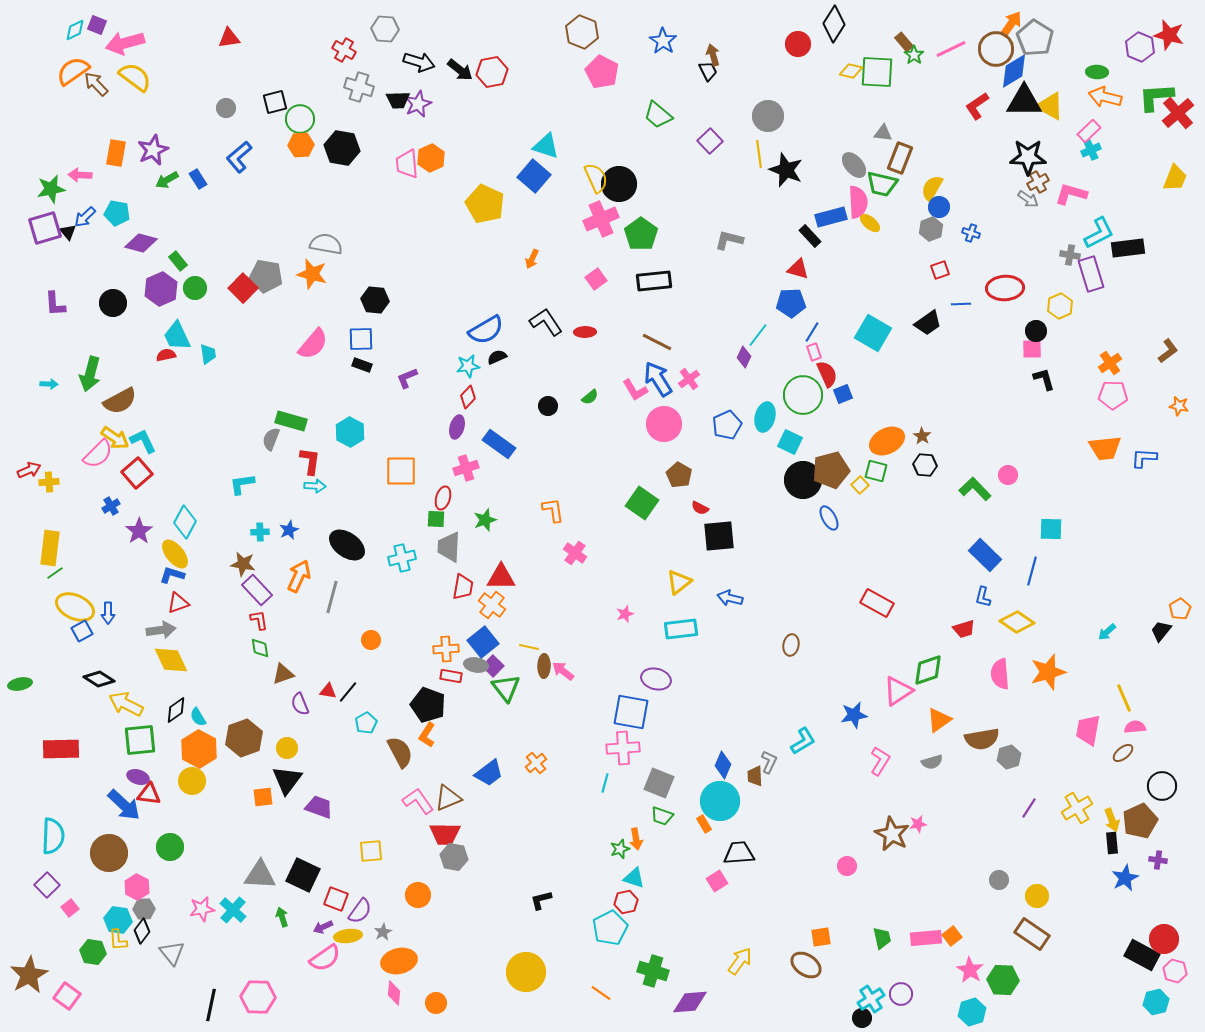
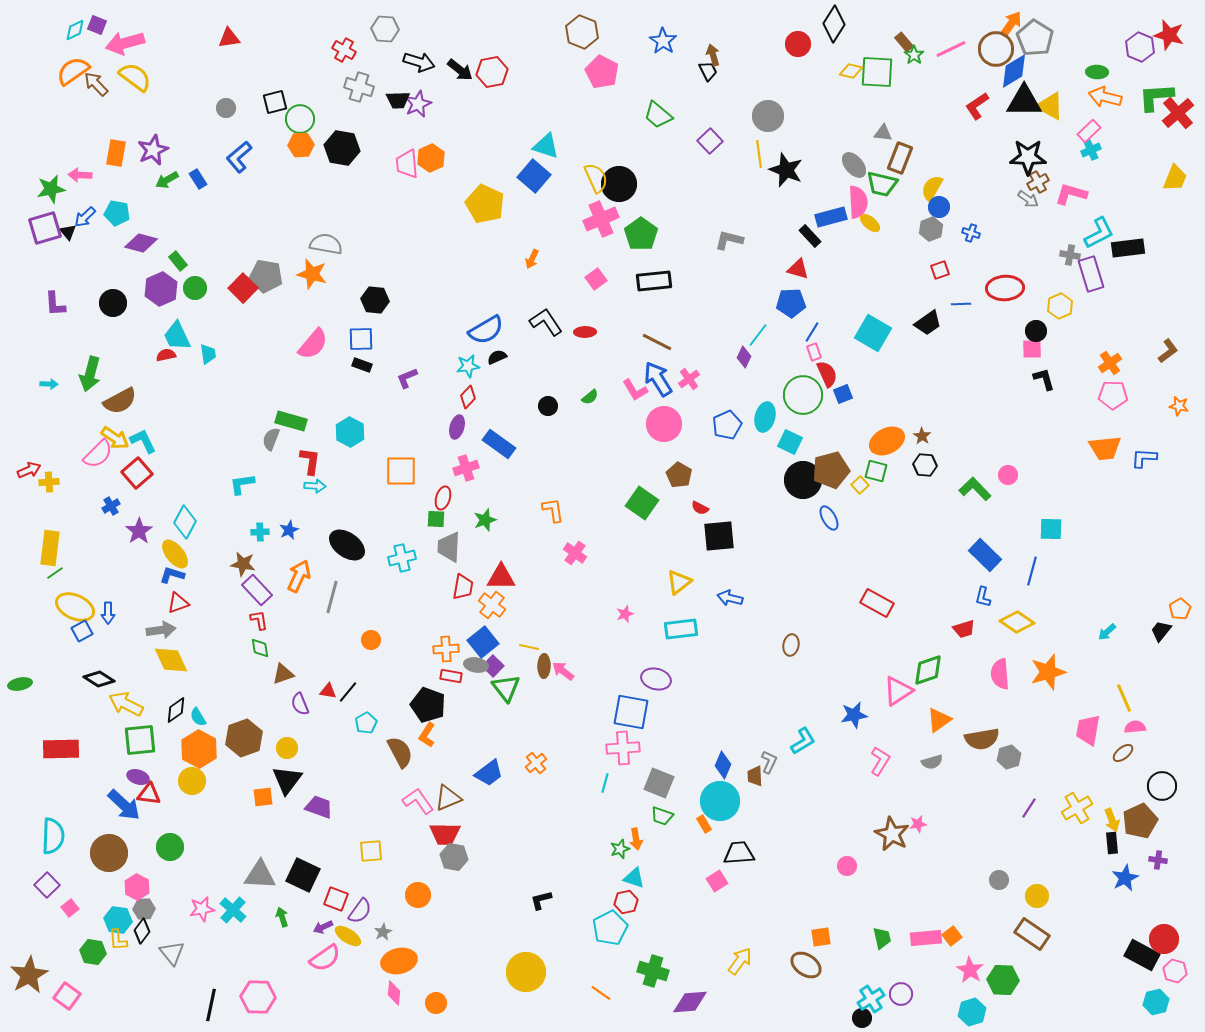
yellow ellipse at (348, 936): rotated 40 degrees clockwise
